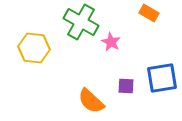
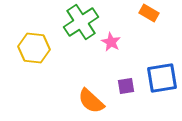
green cross: rotated 28 degrees clockwise
purple square: rotated 12 degrees counterclockwise
